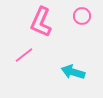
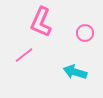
pink circle: moved 3 px right, 17 px down
cyan arrow: moved 2 px right
